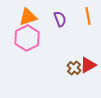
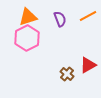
orange line: rotated 72 degrees clockwise
brown cross: moved 7 px left, 6 px down
